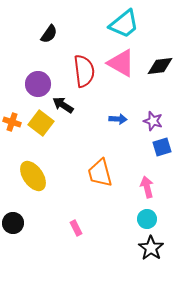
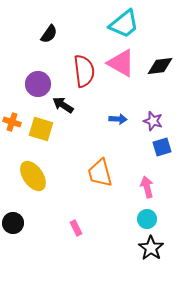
yellow square: moved 6 px down; rotated 20 degrees counterclockwise
